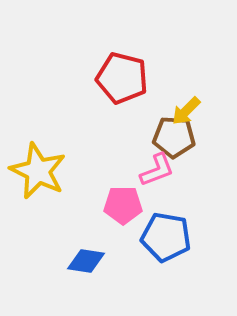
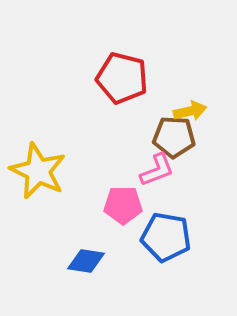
yellow arrow: moved 4 px right; rotated 148 degrees counterclockwise
